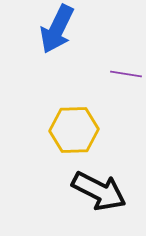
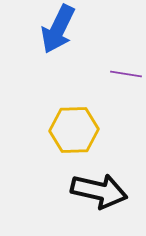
blue arrow: moved 1 px right
black arrow: rotated 14 degrees counterclockwise
